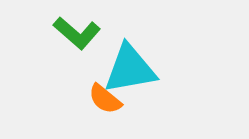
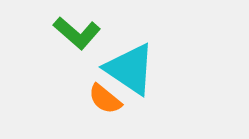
cyan triangle: rotated 44 degrees clockwise
